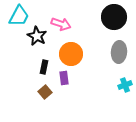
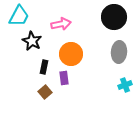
pink arrow: rotated 30 degrees counterclockwise
black star: moved 5 px left, 5 px down
